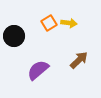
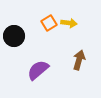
brown arrow: rotated 30 degrees counterclockwise
